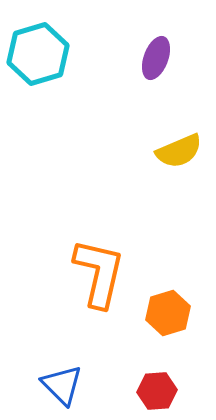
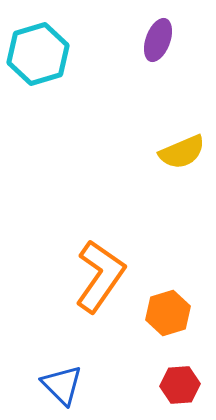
purple ellipse: moved 2 px right, 18 px up
yellow semicircle: moved 3 px right, 1 px down
orange L-shape: moved 1 px right, 3 px down; rotated 22 degrees clockwise
red hexagon: moved 23 px right, 6 px up
